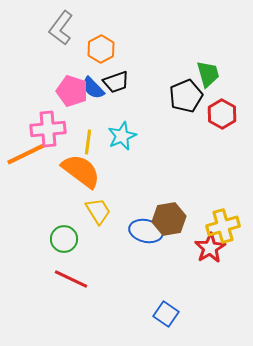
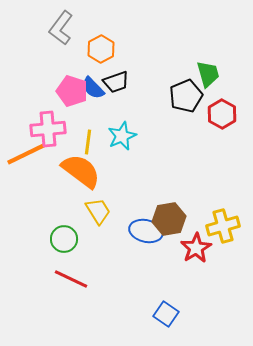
red star: moved 14 px left
